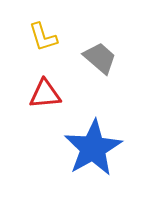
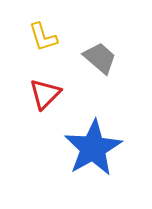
red triangle: rotated 40 degrees counterclockwise
